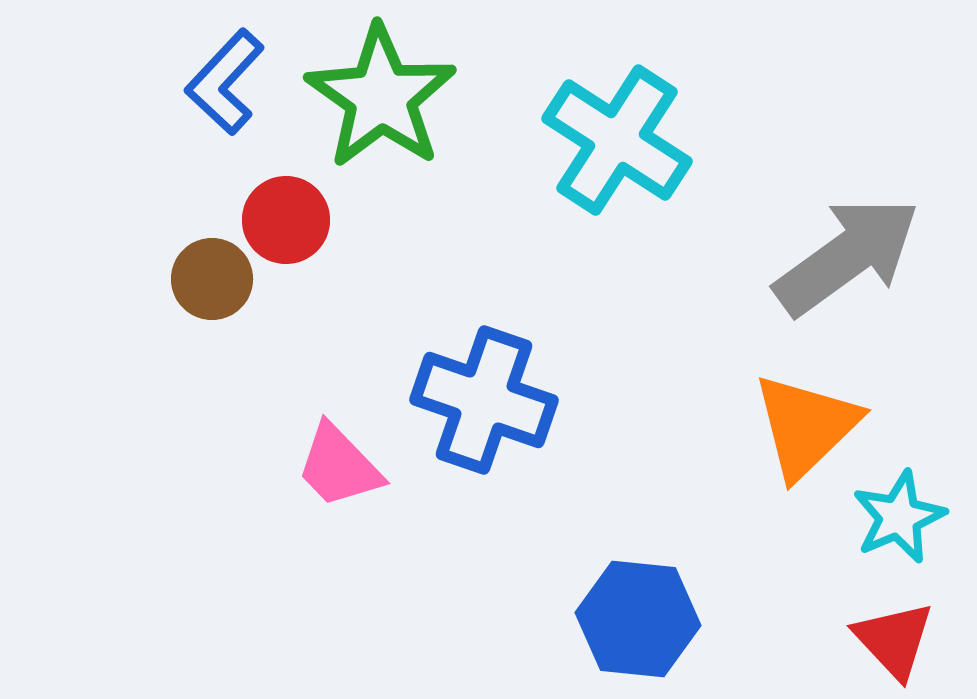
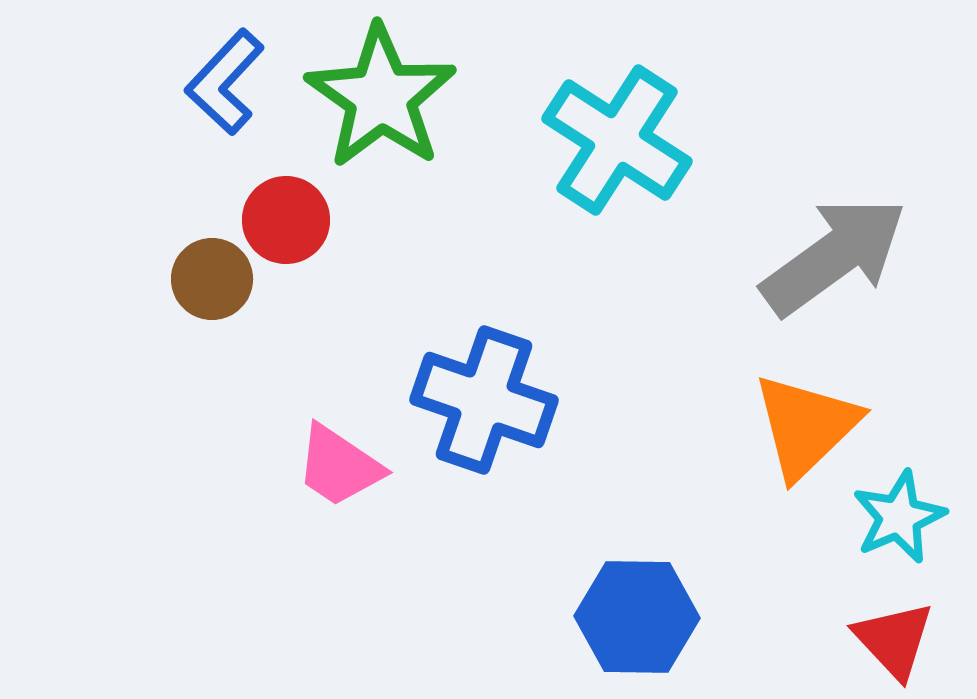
gray arrow: moved 13 px left
pink trapezoid: rotated 12 degrees counterclockwise
blue hexagon: moved 1 px left, 2 px up; rotated 5 degrees counterclockwise
